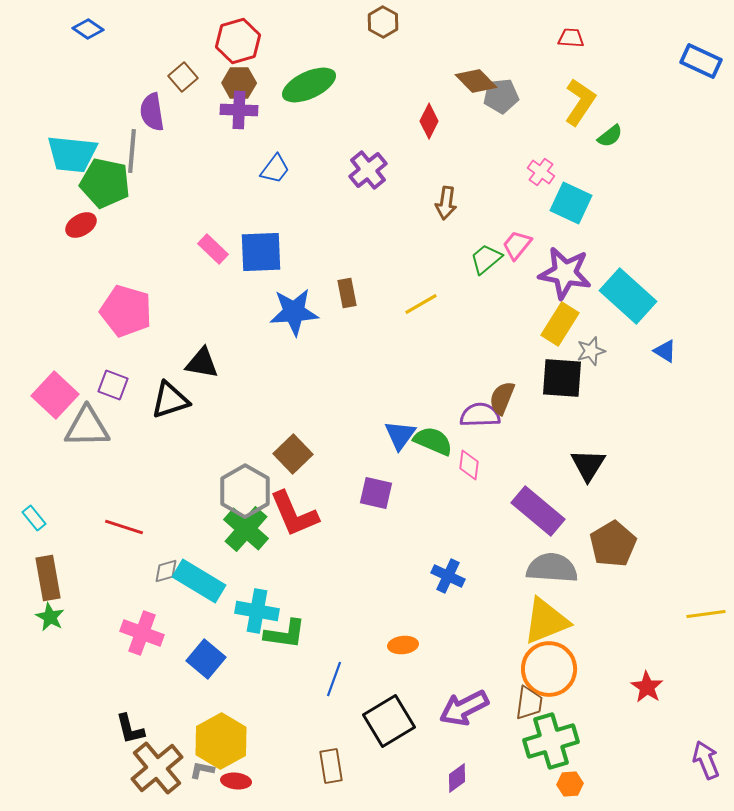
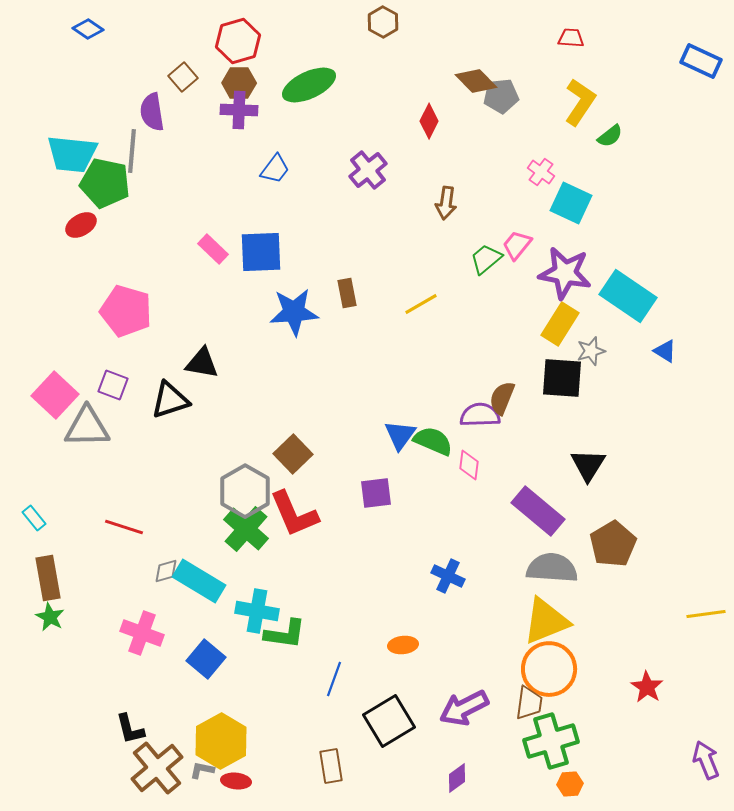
cyan rectangle at (628, 296): rotated 8 degrees counterclockwise
purple square at (376, 493): rotated 20 degrees counterclockwise
